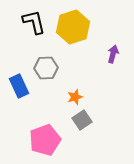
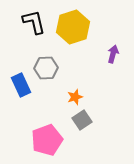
blue rectangle: moved 2 px right, 1 px up
pink pentagon: moved 2 px right
